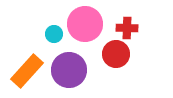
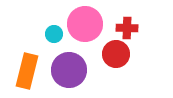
orange rectangle: rotated 28 degrees counterclockwise
